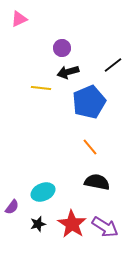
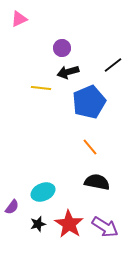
red star: moved 3 px left
